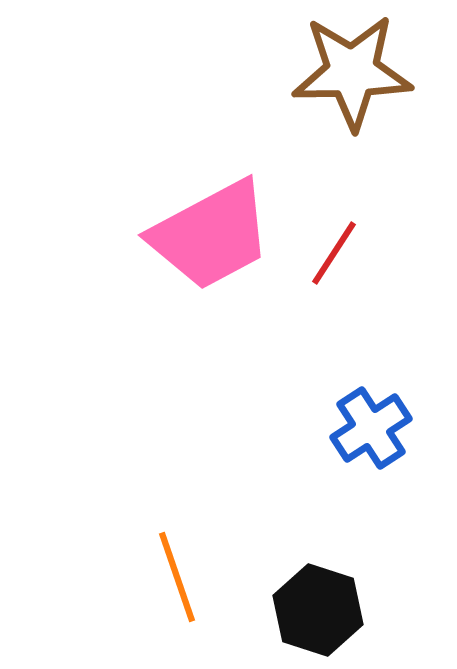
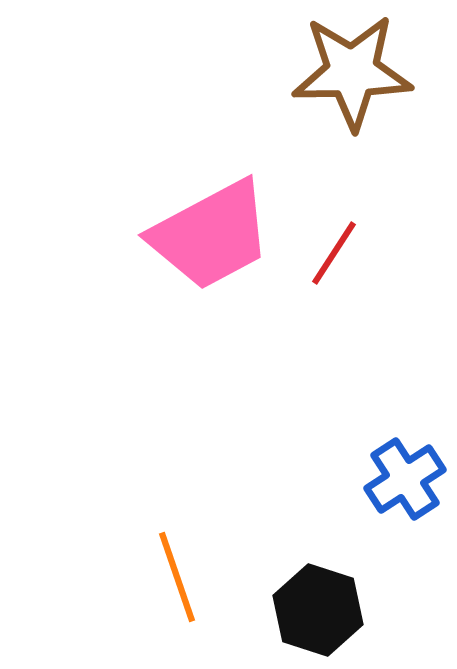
blue cross: moved 34 px right, 51 px down
